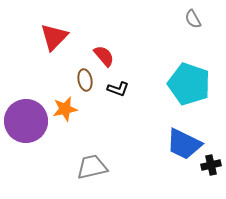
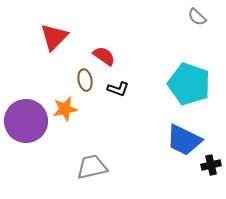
gray semicircle: moved 4 px right, 2 px up; rotated 18 degrees counterclockwise
red semicircle: rotated 15 degrees counterclockwise
blue trapezoid: moved 4 px up
